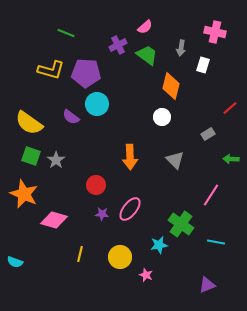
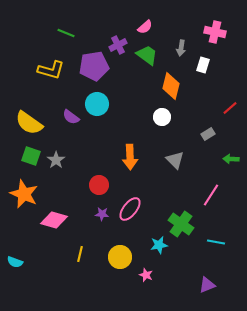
purple pentagon: moved 8 px right, 7 px up; rotated 12 degrees counterclockwise
red circle: moved 3 px right
